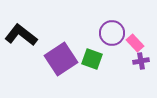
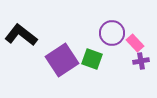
purple square: moved 1 px right, 1 px down
